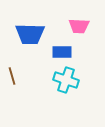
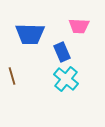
blue rectangle: rotated 66 degrees clockwise
cyan cross: moved 1 px up; rotated 20 degrees clockwise
